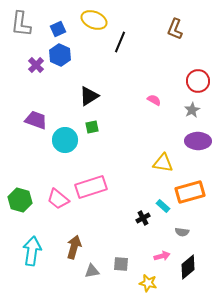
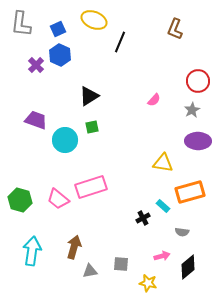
pink semicircle: rotated 104 degrees clockwise
gray triangle: moved 2 px left
